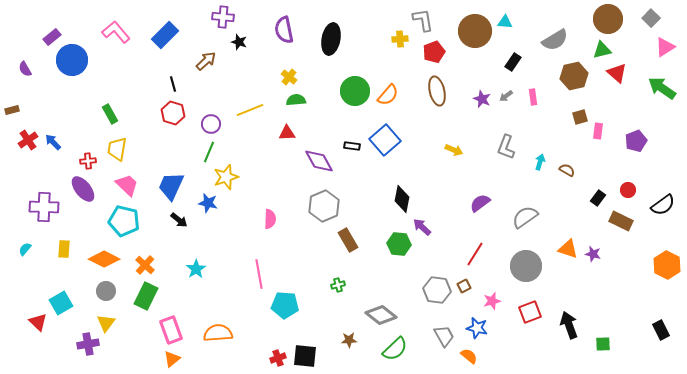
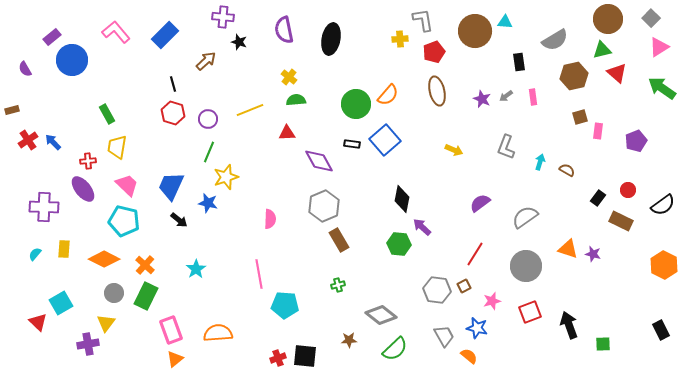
pink triangle at (665, 47): moved 6 px left
black rectangle at (513, 62): moved 6 px right; rotated 42 degrees counterclockwise
green circle at (355, 91): moved 1 px right, 13 px down
green rectangle at (110, 114): moved 3 px left
purple circle at (211, 124): moved 3 px left, 5 px up
black rectangle at (352, 146): moved 2 px up
yellow trapezoid at (117, 149): moved 2 px up
brown rectangle at (348, 240): moved 9 px left
cyan semicircle at (25, 249): moved 10 px right, 5 px down
orange hexagon at (667, 265): moved 3 px left
gray circle at (106, 291): moved 8 px right, 2 px down
orange triangle at (172, 359): moved 3 px right
